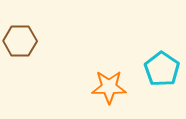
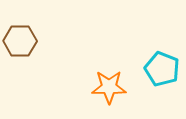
cyan pentagon: rotated 12 degrees counterclockwise
